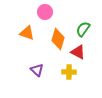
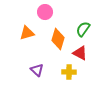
orange triangle: rotated 35 degrees counterclockwise
red triangle: moved 2 px right, 1 px down
